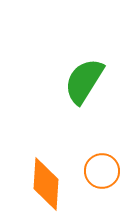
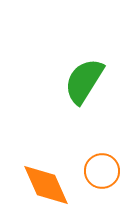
orange diamond: moved 1 px down; rotated 28 degrees counterclockwise
